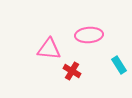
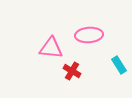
pink triangle: moved 2 px right, 1 px up
